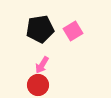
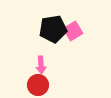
black pentagon: moved 13 px right
pink arrow: moved 1 px left; rotated 36 degrees counterclockwise
